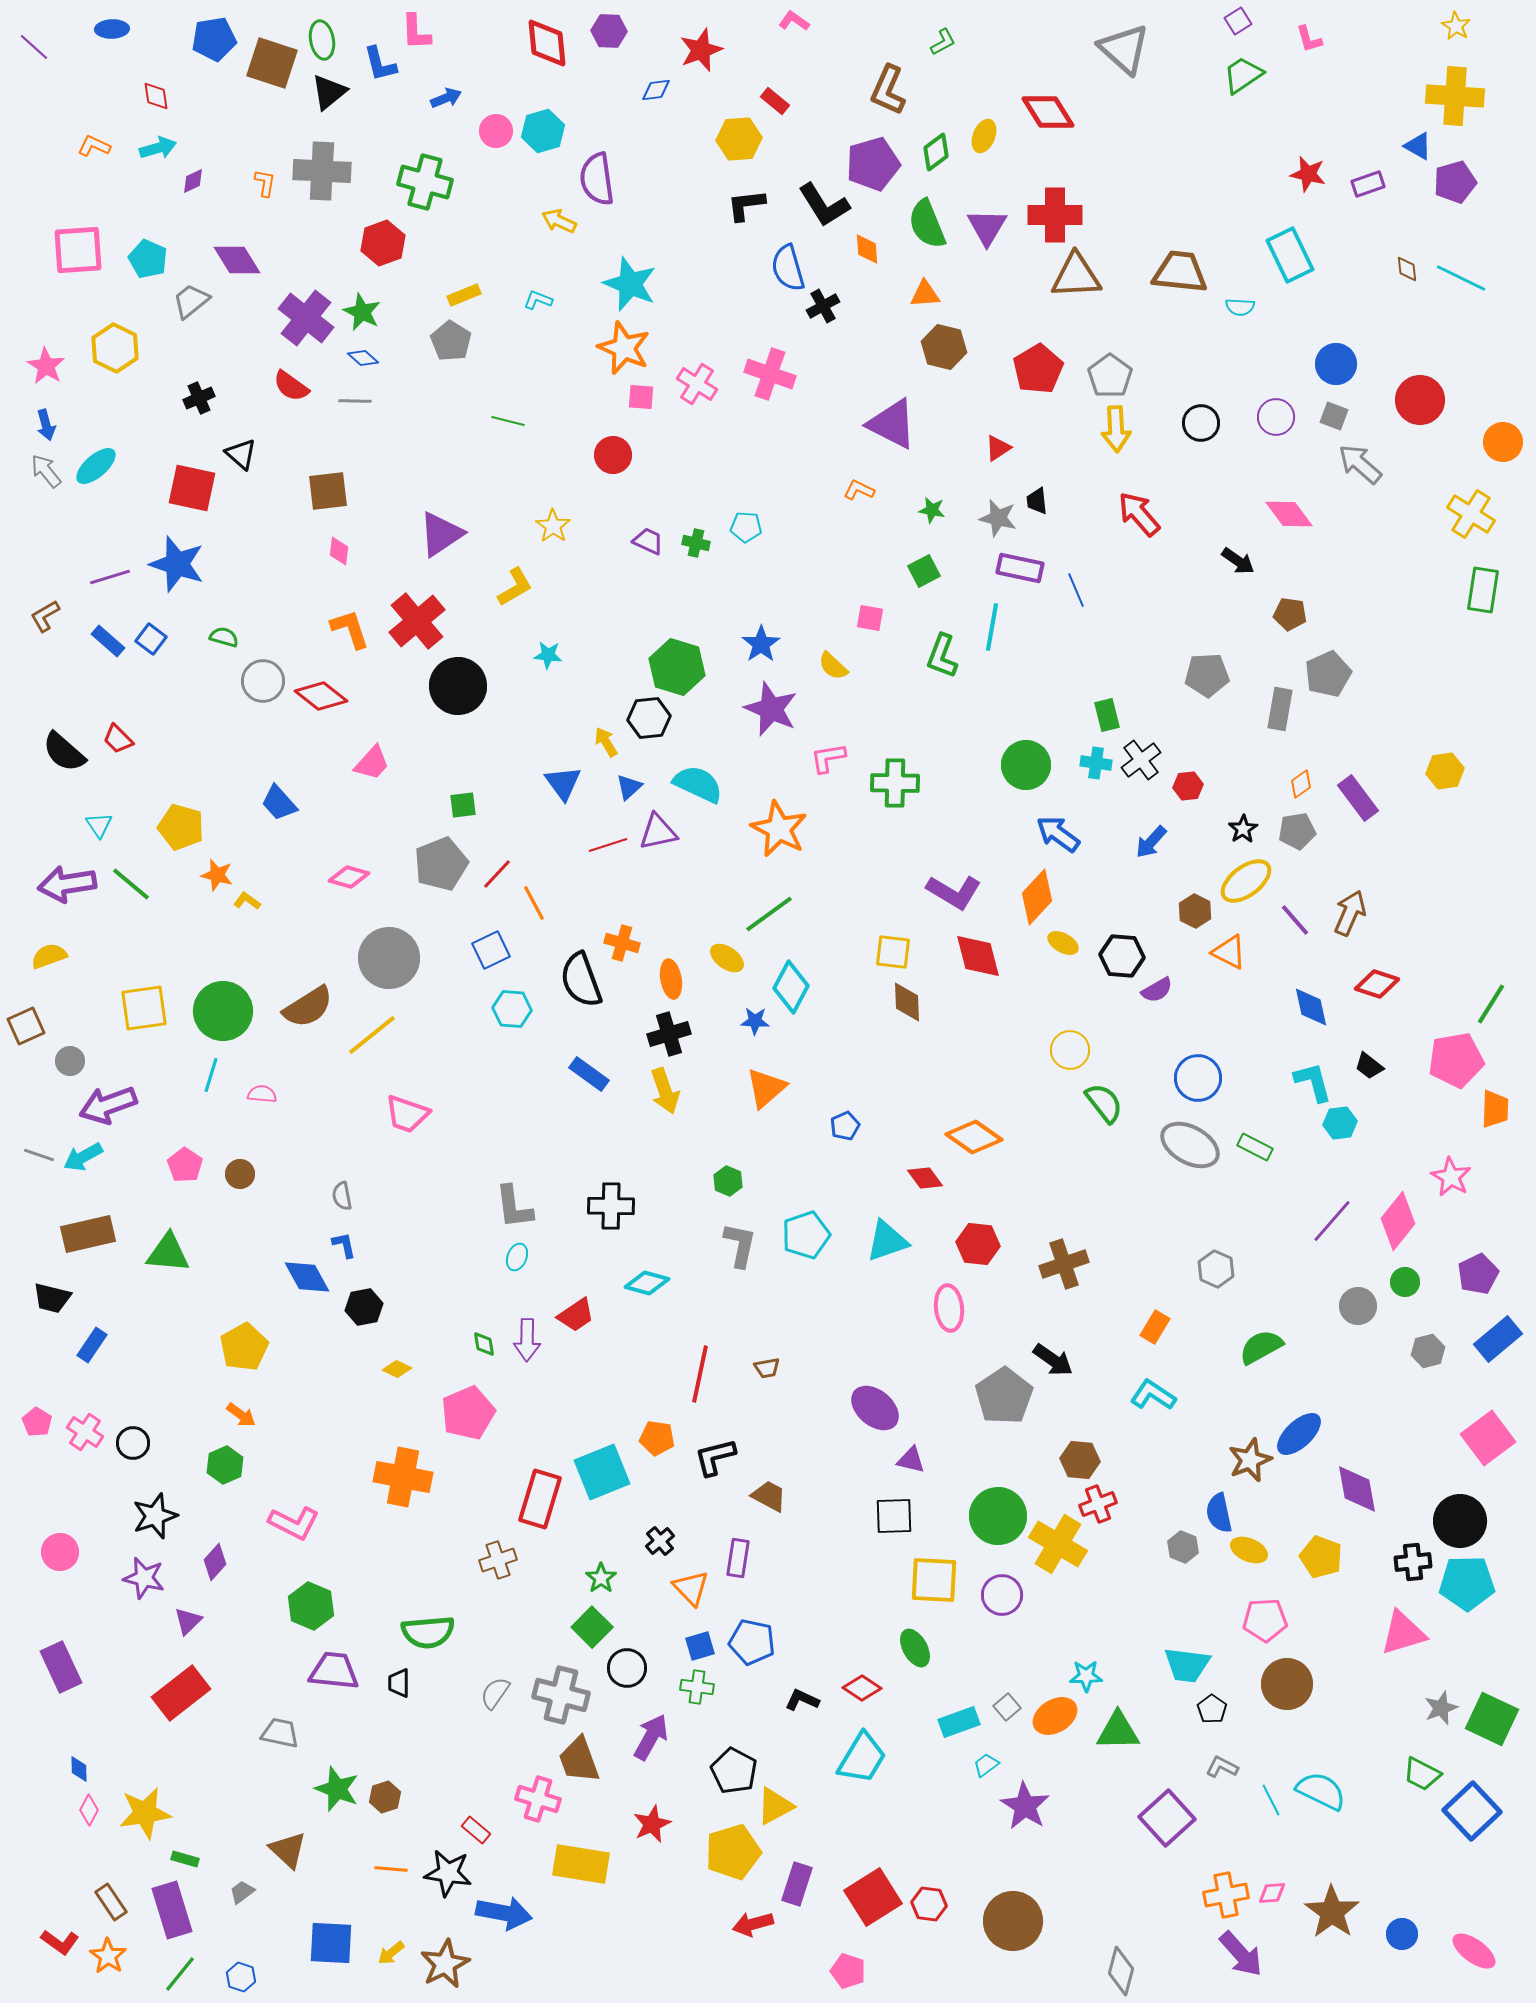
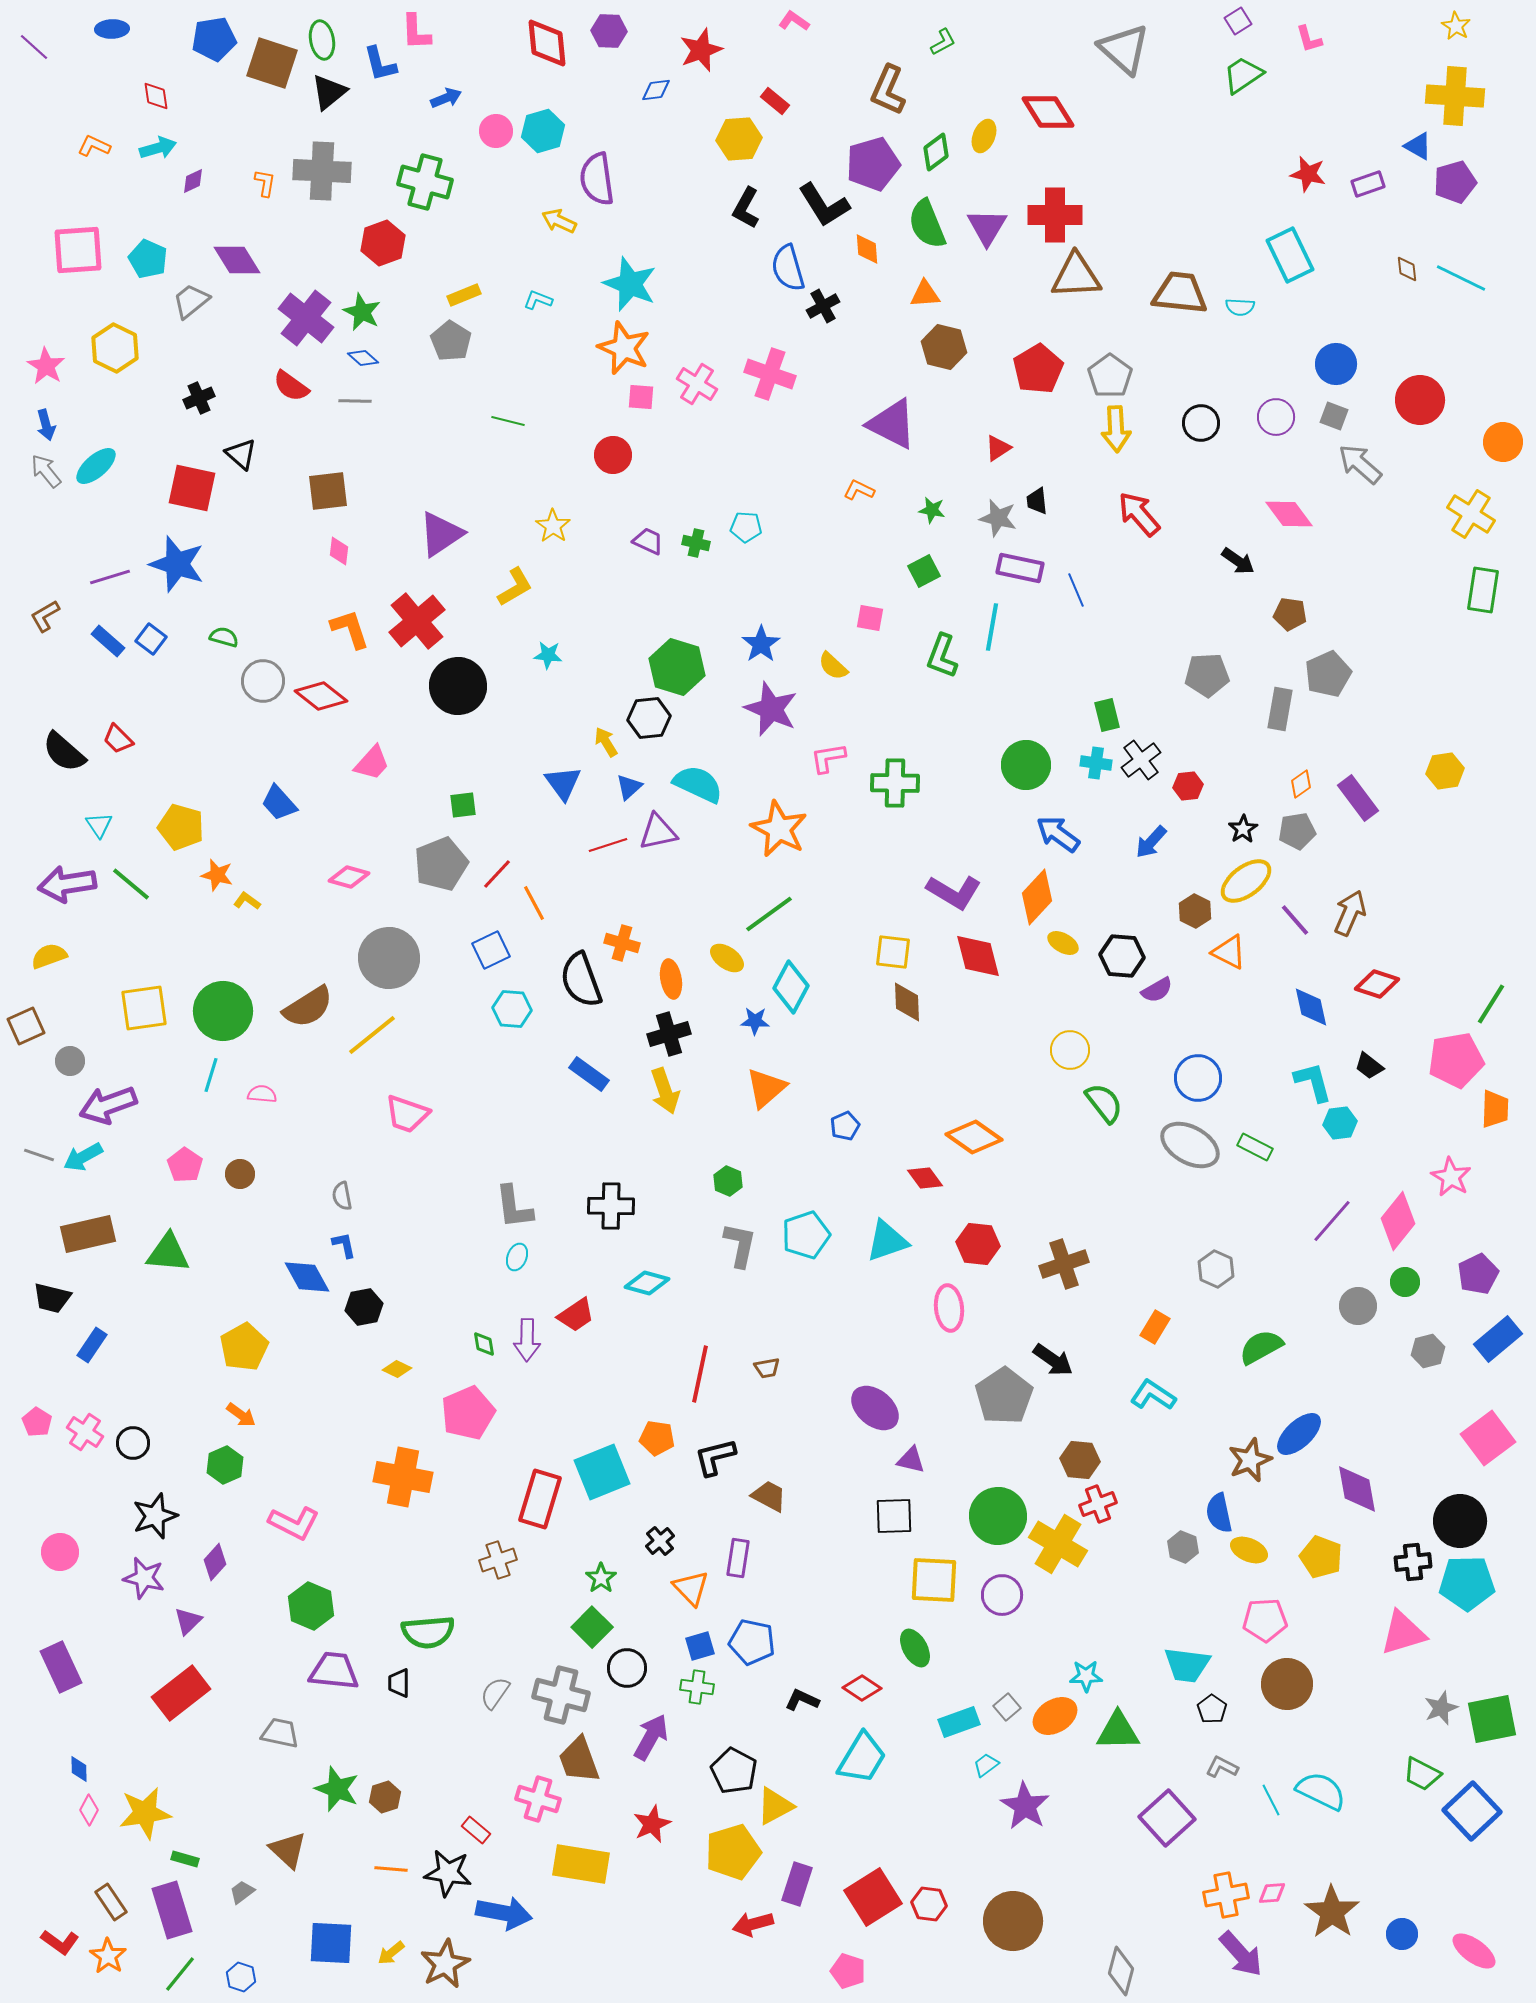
black L-shape at (746, 205): moved 3 px down; rotated 54 degrees counterclockwise
brown trapezoid at (1180, 272): moved 21 px down
green square at (1492, 1719): rotated 36 degrees counterclockwise
